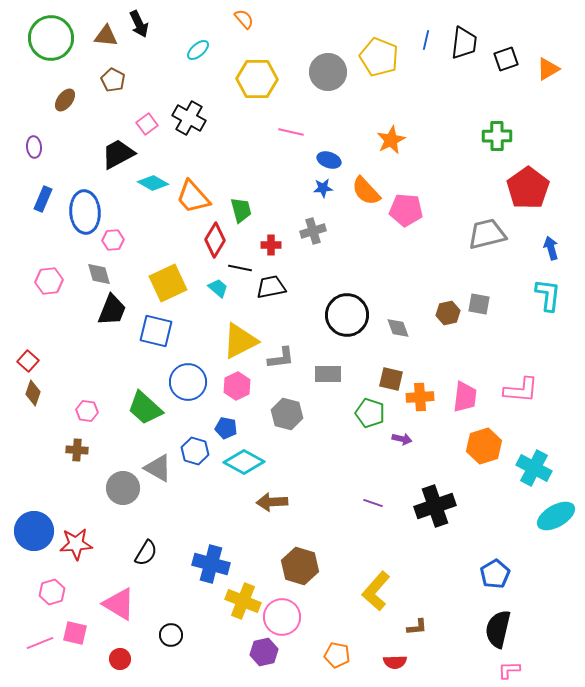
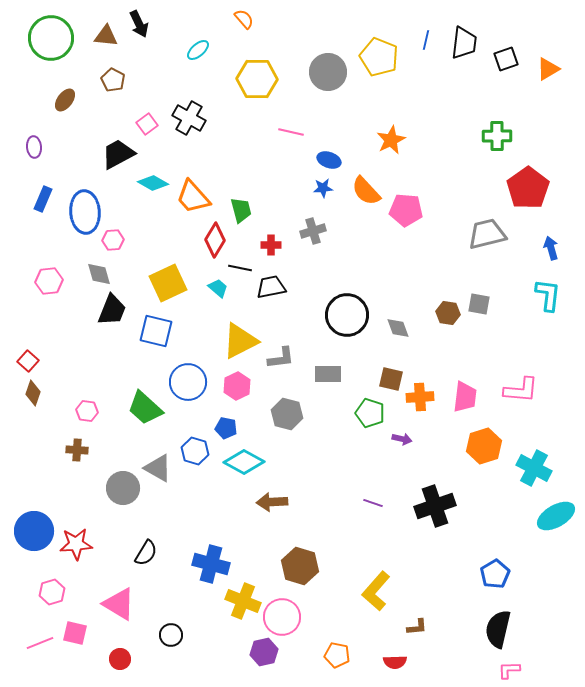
brown hexagon at (448, 313): rotated 20 degrees clockwise
